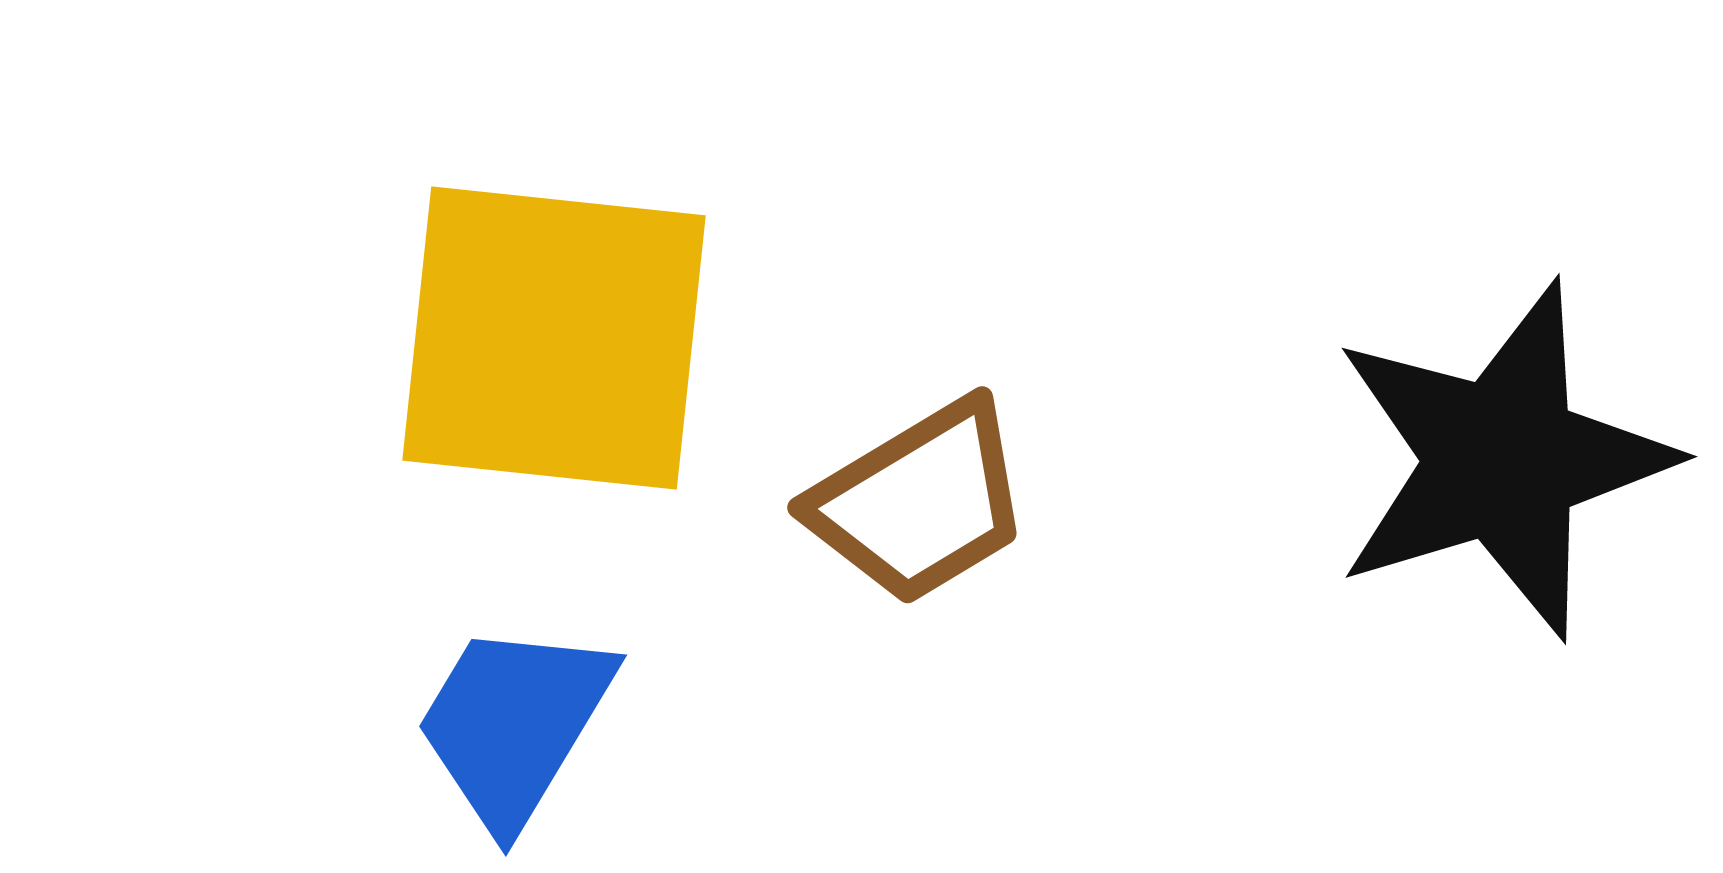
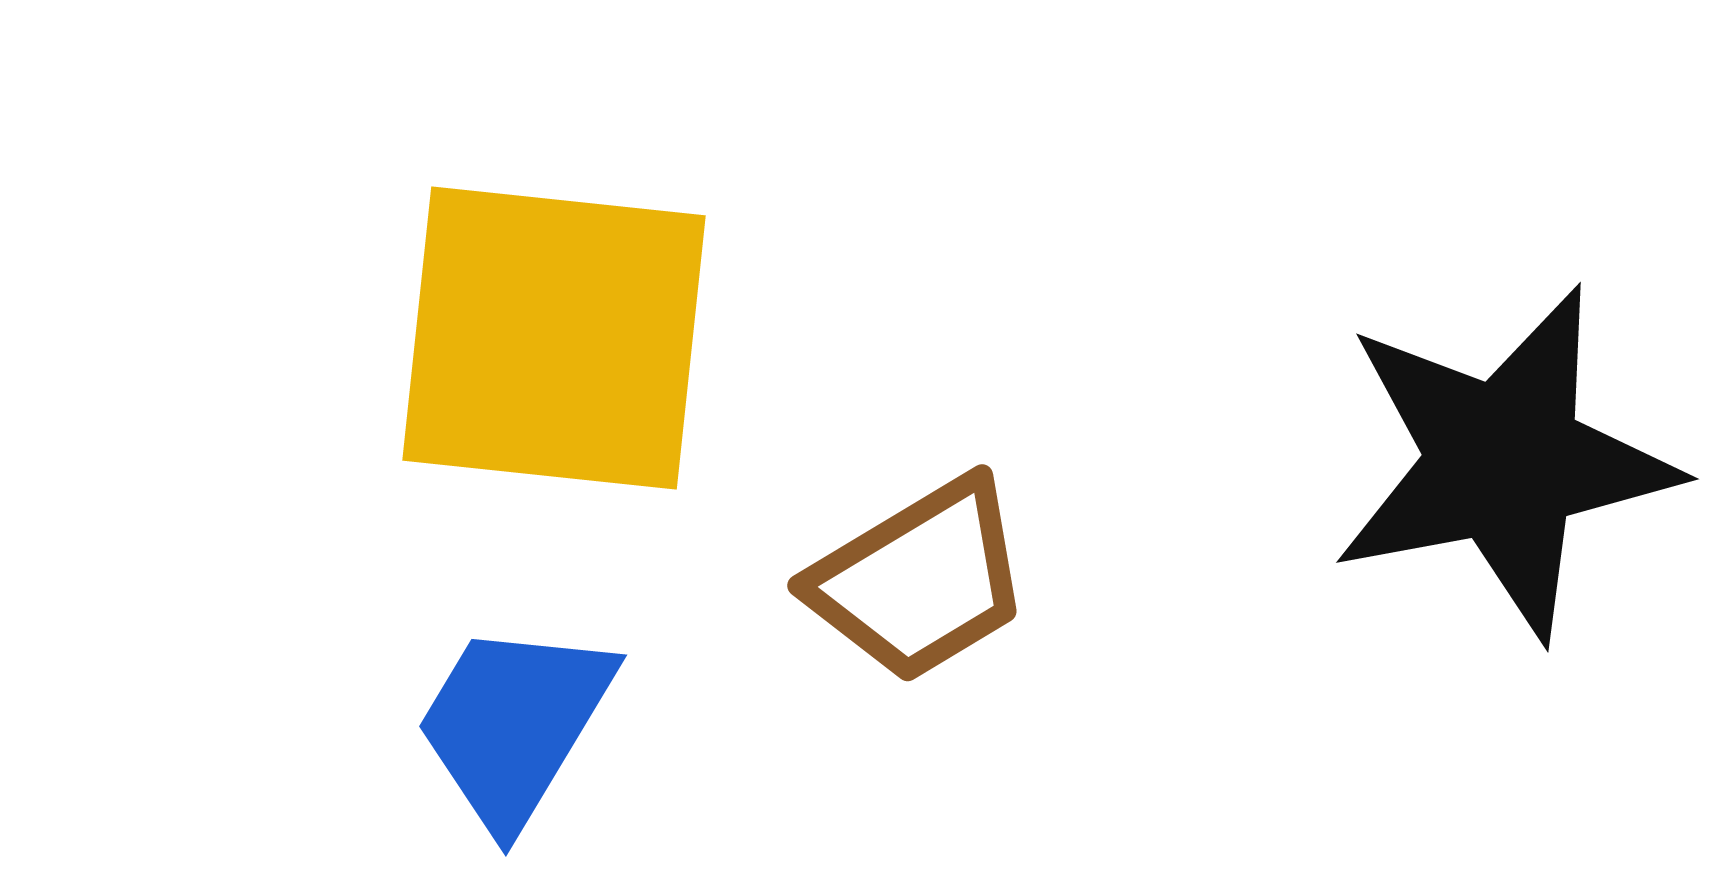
black star: moved 2 px right, 2 px down; rotated 6 degrees clockwise
brown trapezoid: moved 78 px down
